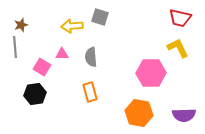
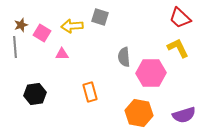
red trapezoid: rotated 30 degrees clockwise
gray semicircle: moved 33 px right
pink square: moved 34 px up
purple semicircle: rotated 15 degrees counterclockwise
